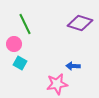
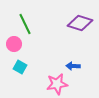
cyan square: moved 4 px down
